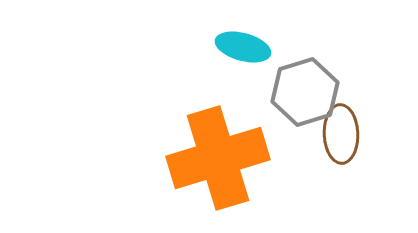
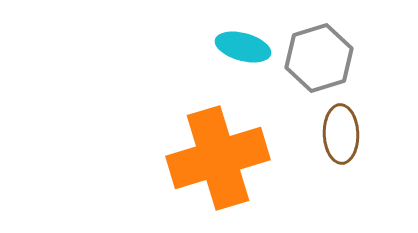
gray hexagon: moved 14 px right, 34 px up
